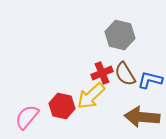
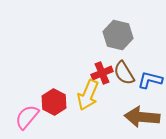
gray hexagon: moved 2 px left
brown semicircle: moved 1 px left, 1 px up
yellow arrow: moved 3 px left, 1 px up; rotated 24 degrees counterclockwise
red hexagon: moved 8 px left, 4 px up; rotated 15 degrees clockwise
